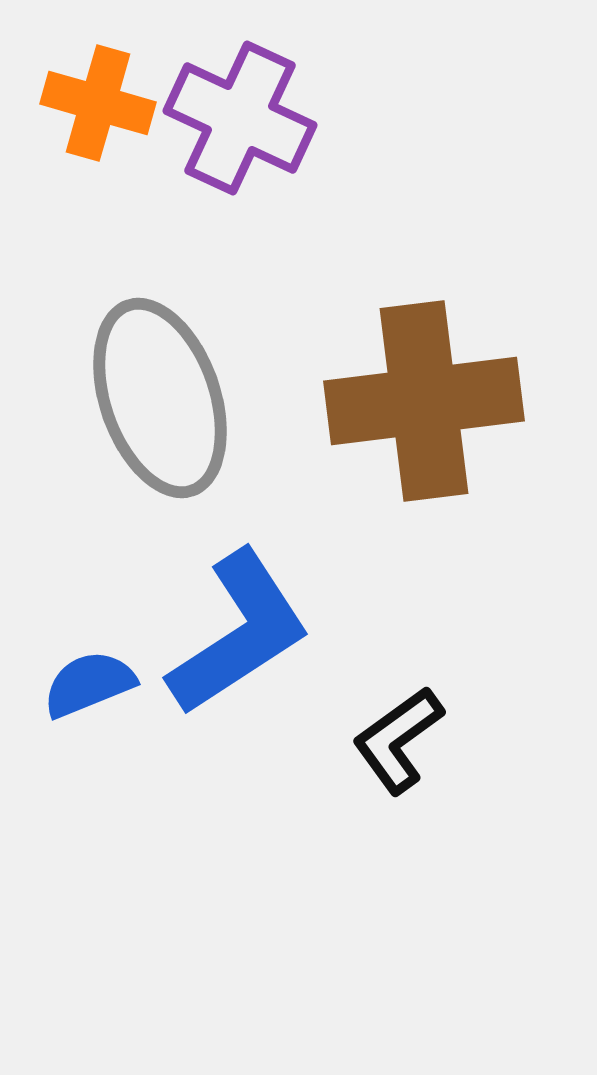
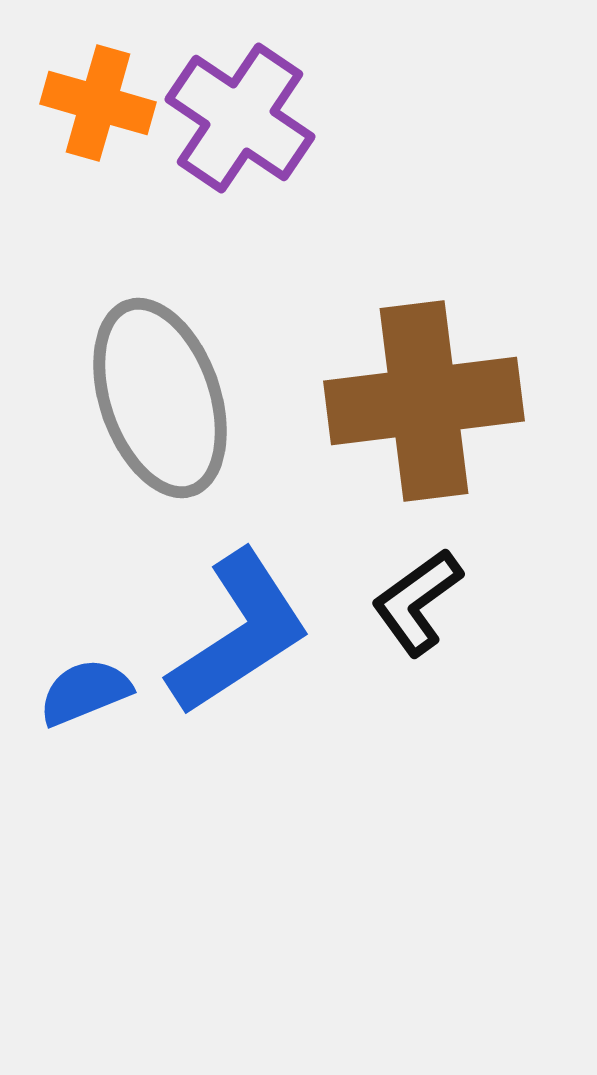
purple cross: rotated 9 degrees clockwise
blue semicircle: moved 4 px left, 8 px down
black L-shape: moved 19 px right, 138 px up
